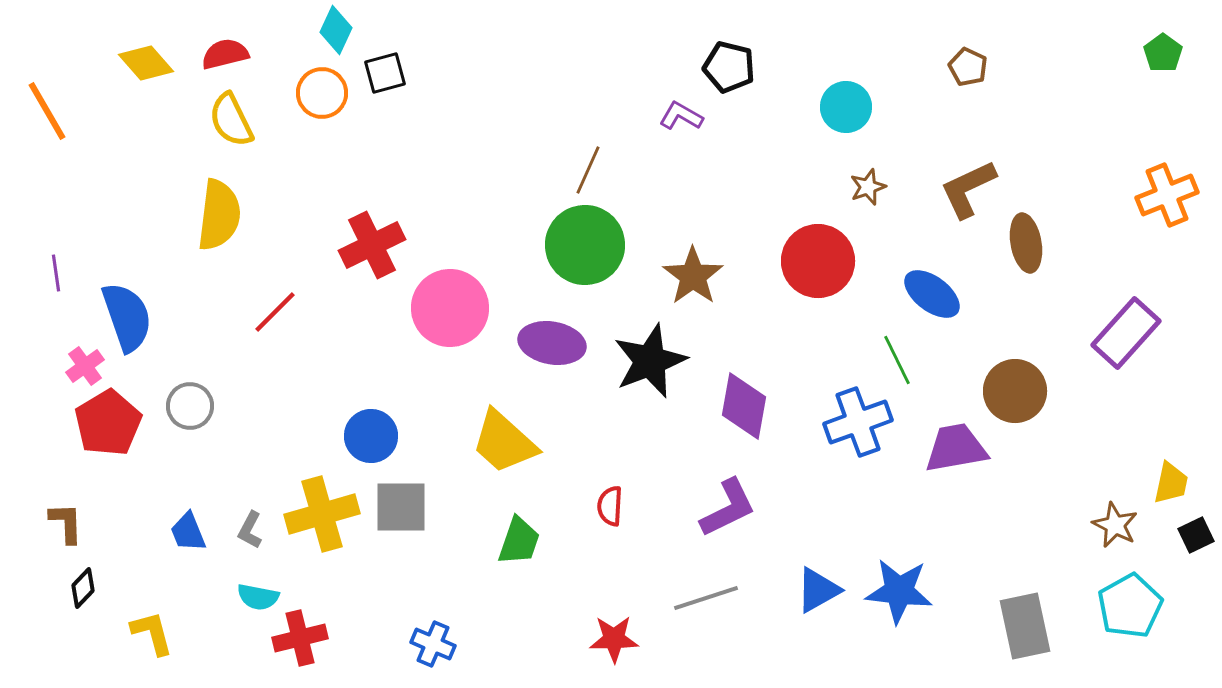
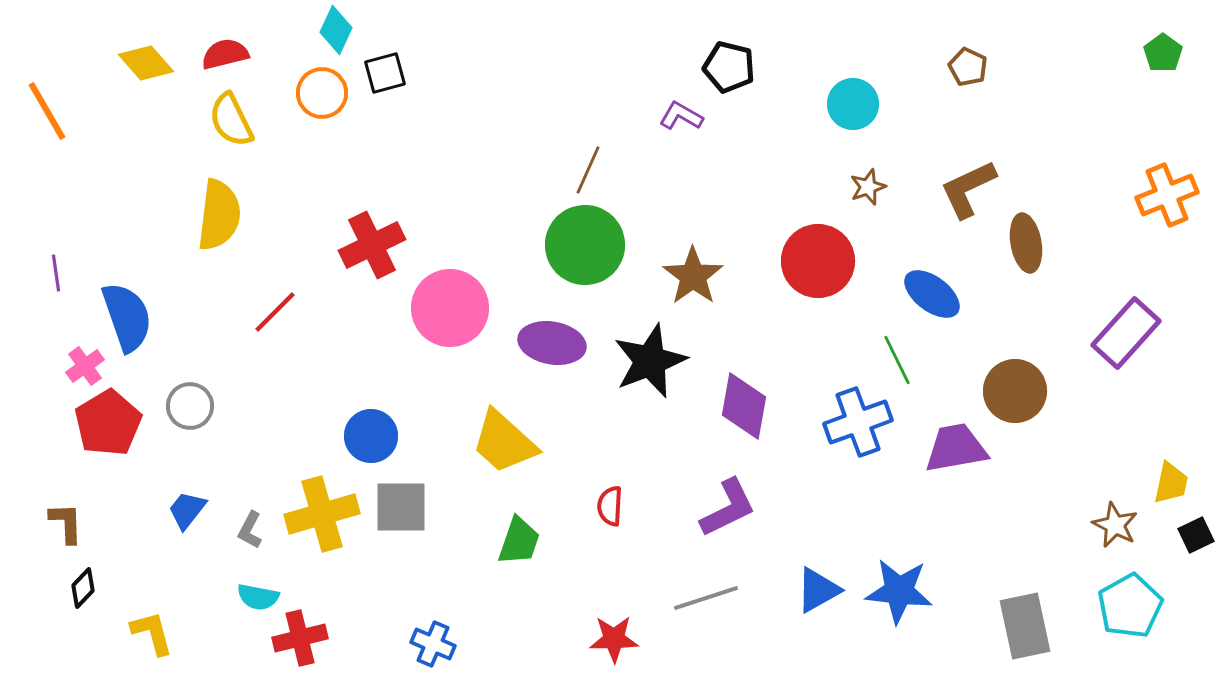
cyan circle at (846, 107): moved 7 px right, 3 px up
blue trapezoid at (188, 532): moved 1 px left, 22 px up; rotated 60 degrees clockwise
